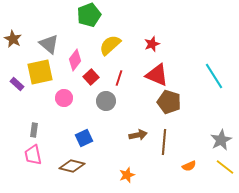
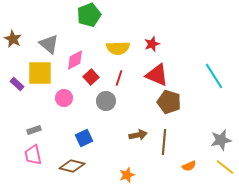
yellow semicircle: moved 8 px right, 3 px down; rotated 140 degrees counterclockwise
pink diamond: rotated 25 degrees clockwise
yellow square: moved 1 px down; rotated 12 degrees clockwise
gray rectangle: rotated 64 degrees clockwise
gray star: rotated 15 degrees clockwise
